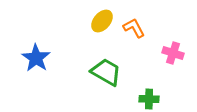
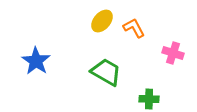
blue star: moved 3 px down
